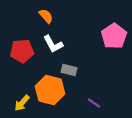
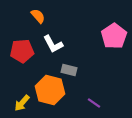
orange semicircle: moved 8 px left
